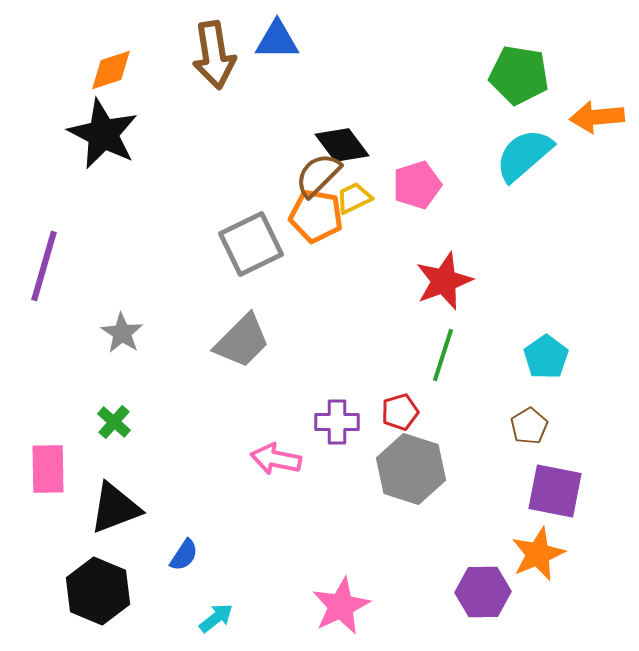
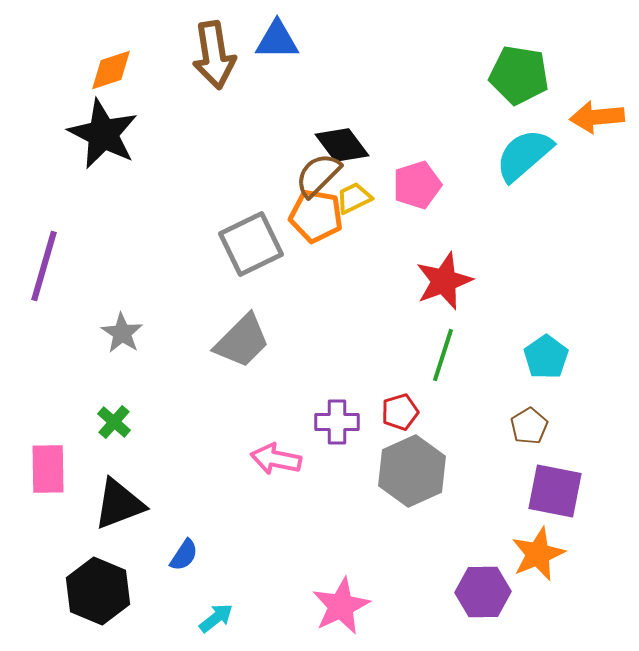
gray hexagon: moved 1 px right, 2 px down; rotated 18 degrees clockwise
black triangle: moved 4 px right, 4 px up
